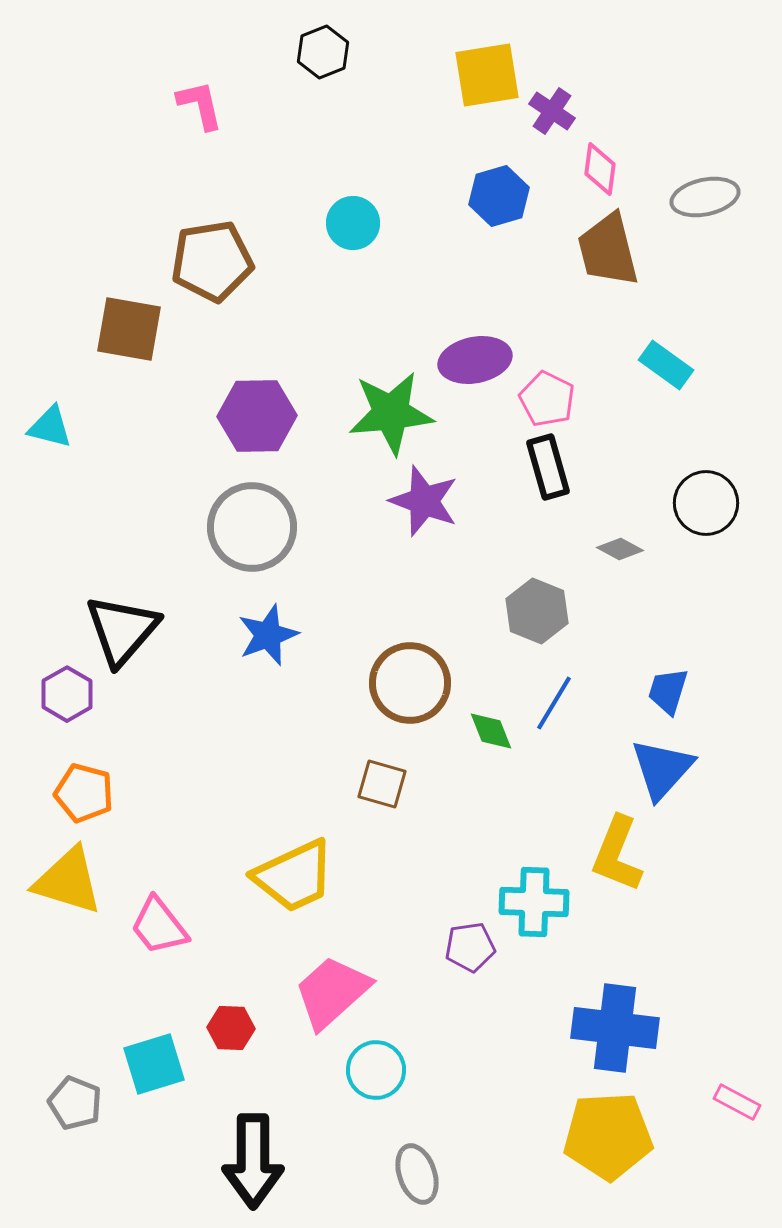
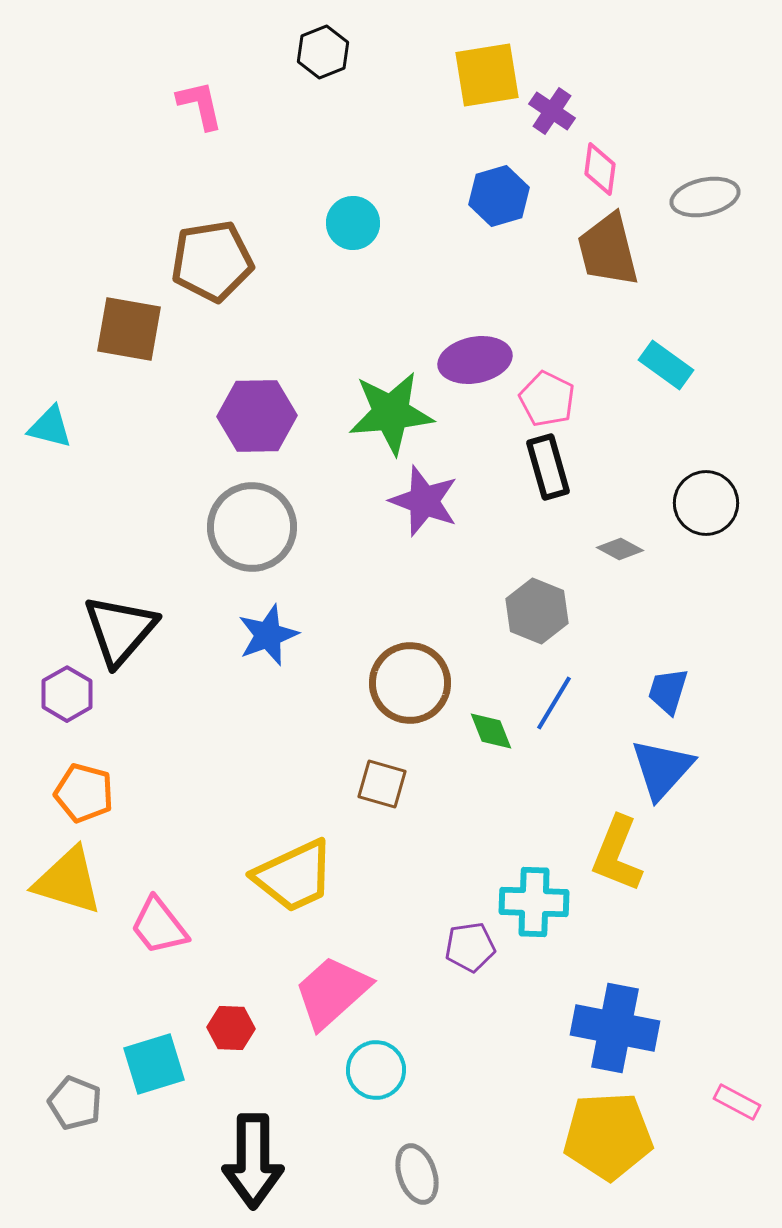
black triangle at (122, 630): moved 2 px left
blue cross at (615, 1028): rotated 4 degrees clockwise
